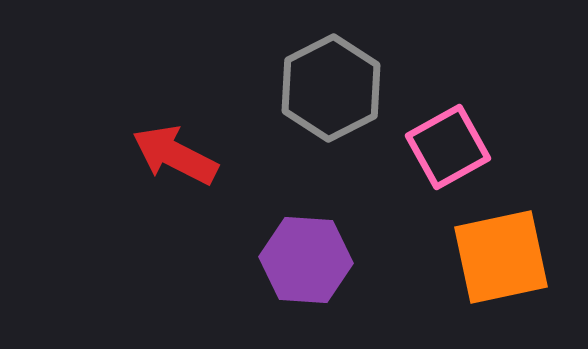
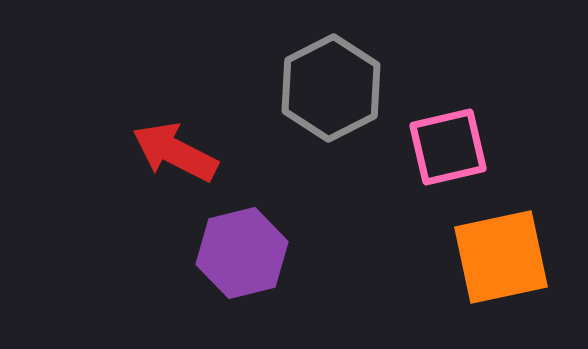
pink square: rotated 16 degrees clockwise
red arrow: moved 3 px up
purple hexagon: moved 64 px left, 7 px up; rotated 18 degrees counterclockwise
